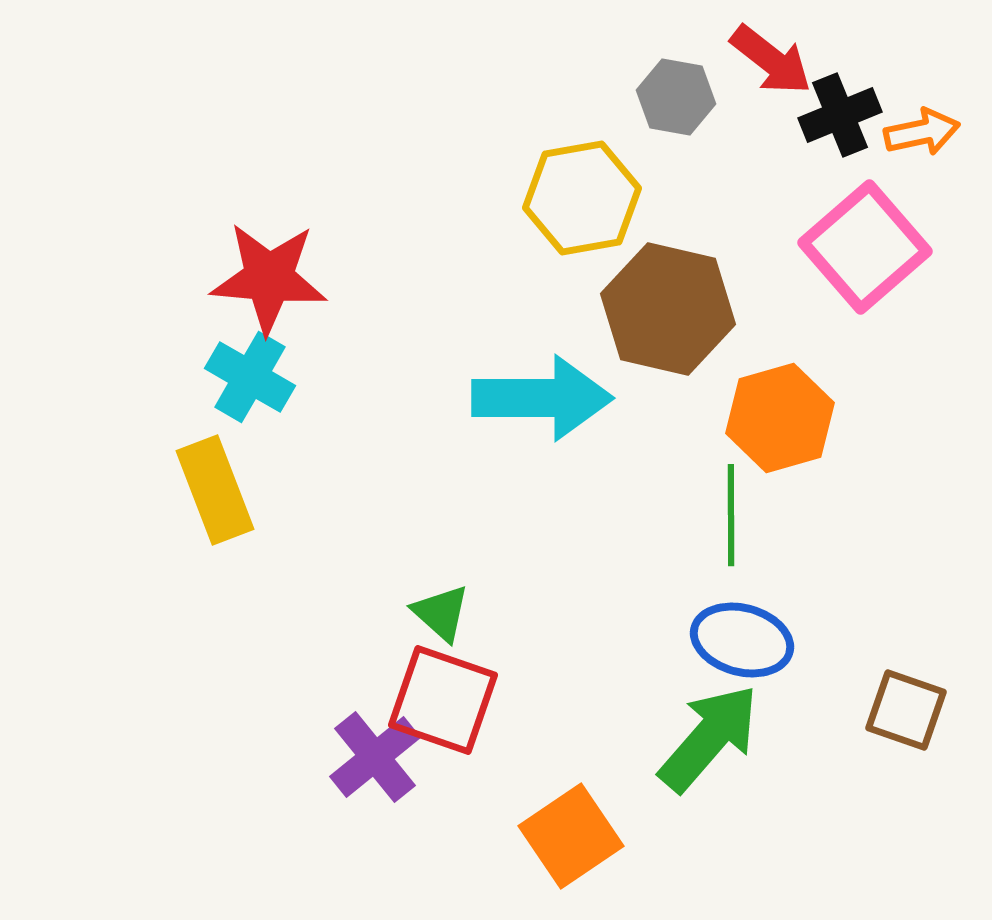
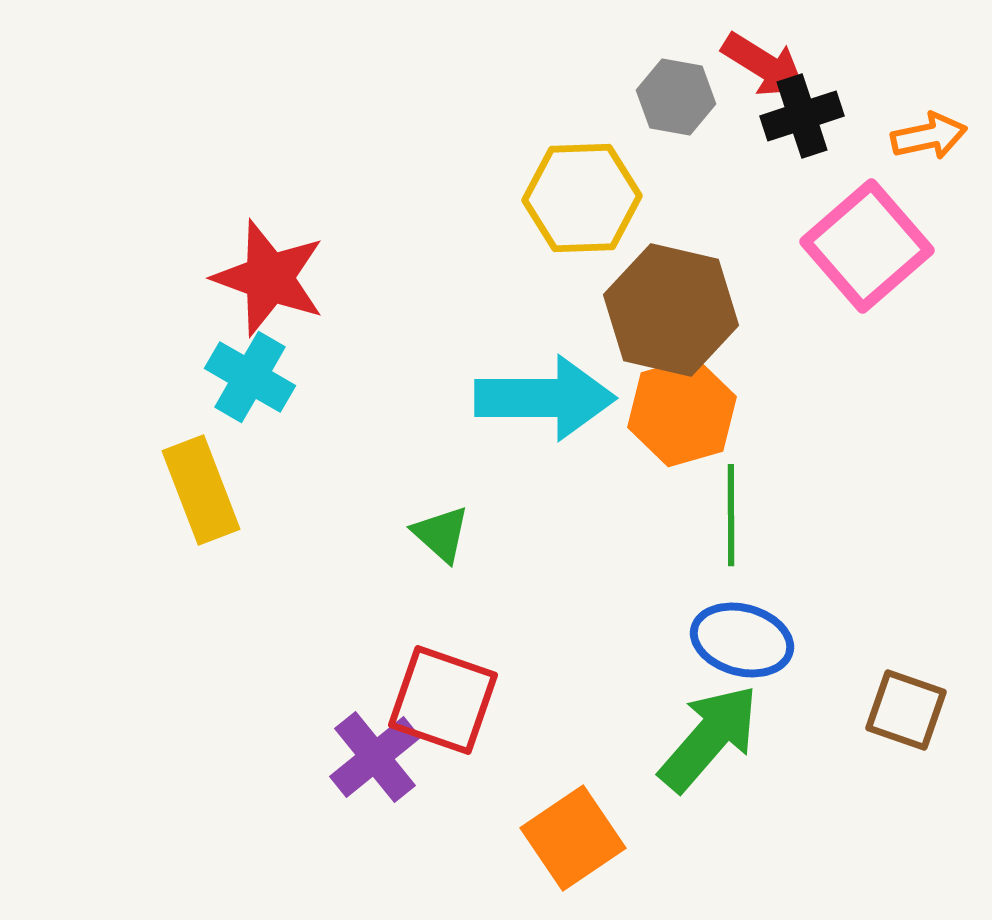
red arrow: moved 7 px left, 5 px down; rotated 6 degrees counterclockwise
black cross: moved 38 px left, 1 px down; rotated 4 degrees clockwise
orange arrow: moved 7 px right, 4 px down
yellow hexagon: rotated 8 degrees clockwise
pink square: moved 2 px right, 1 px up
red star: rotated 15 degrees clockwise
brown hexagon: moved 3 px right, 1 px down
cyan arrow: moved 3 px right
orange hexagon: moved 98 px left, 6 px up
yellow rectangle: moved 14 px left
green triangle: moved 79 px up
orange square: moved 2 px right, 2 px down
